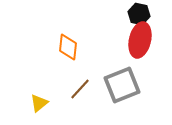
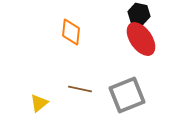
red ellipse: moved 1 px right, 1 px up; rotated 48 degrees counterclockwise
orange diamond: moved 3 px right, 15 px up
gray square: moved 5 px right, 10 px down
brown line: rotated 60 degrees clockwise
